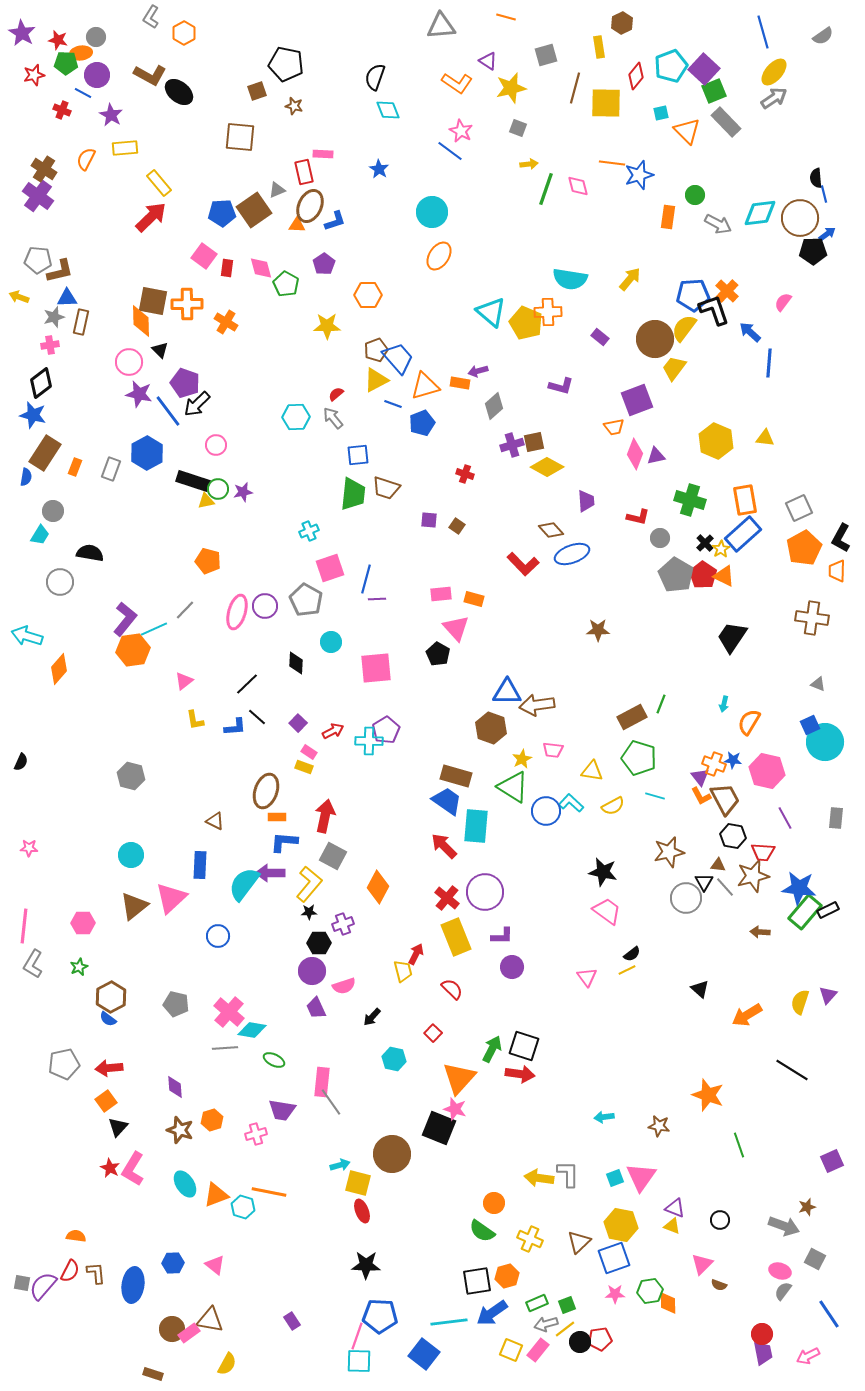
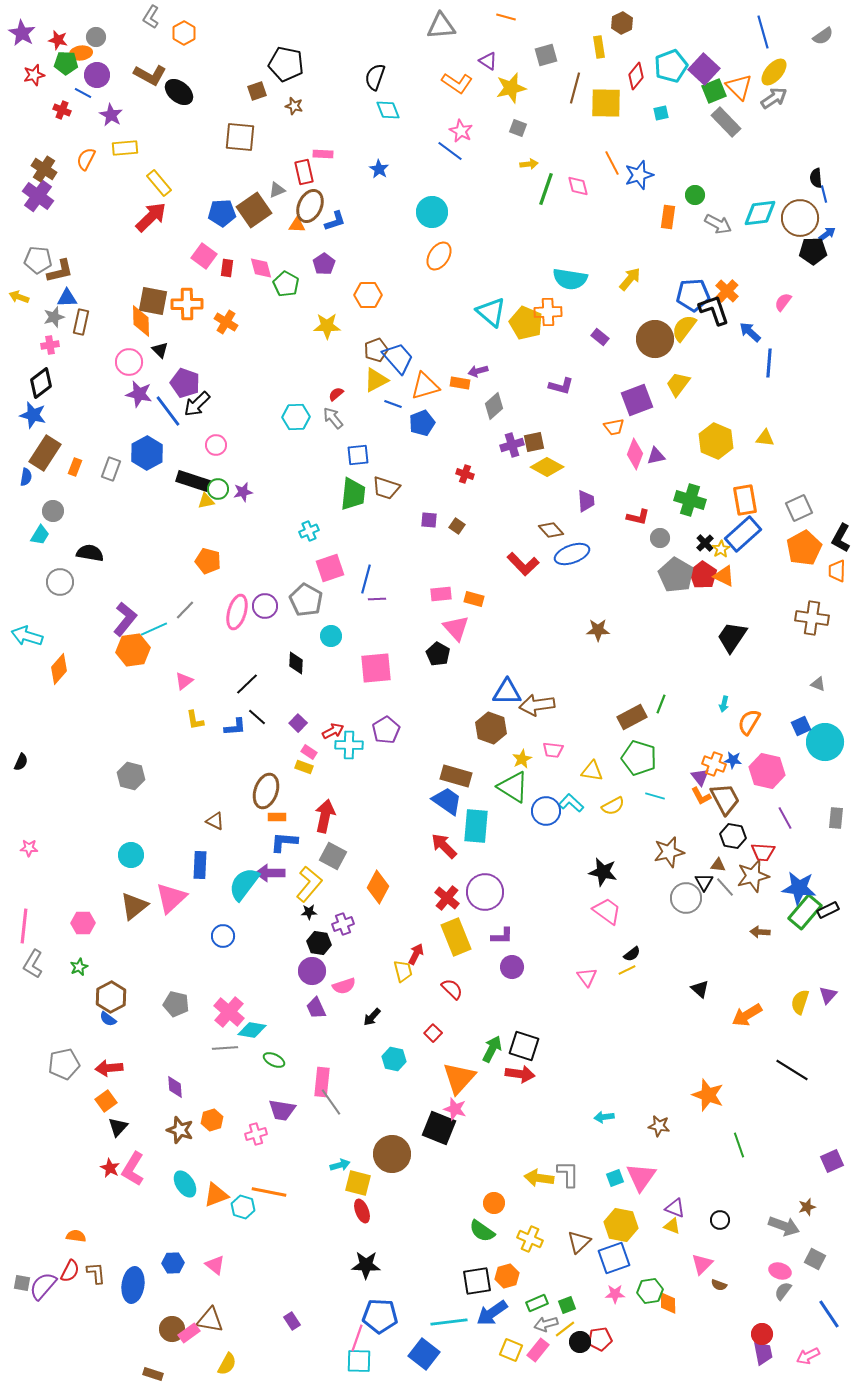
orange triangle at (687, 131): moved 52 px right, 44 px up
orange line at (612, 163): rotated 55 degrees clockwise
yellow trapezoid at (674, 368): moved 4 px right, 16 px down
cyan circle at (331, 642): moved 6 px up
blue square at (810, 725): moved 9 px left, 1 px down
cyan cross at (369, 741): moved 20 px left, 4 px down
blue circle at (218, 936): moved 5 px right
black hexagon at (319, 943): rotated 10 degrees clockwise
pink line at (357, 1336): moved 2 px down
